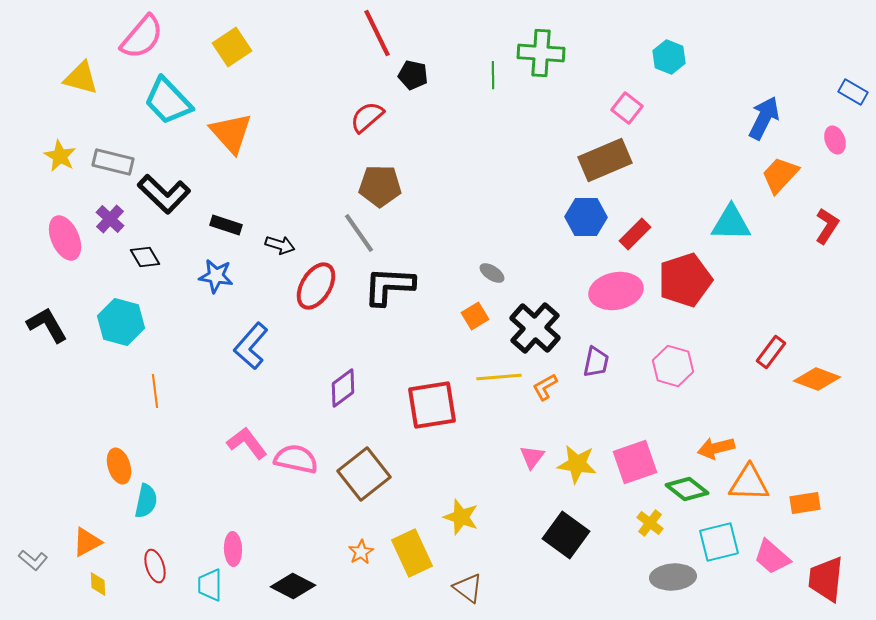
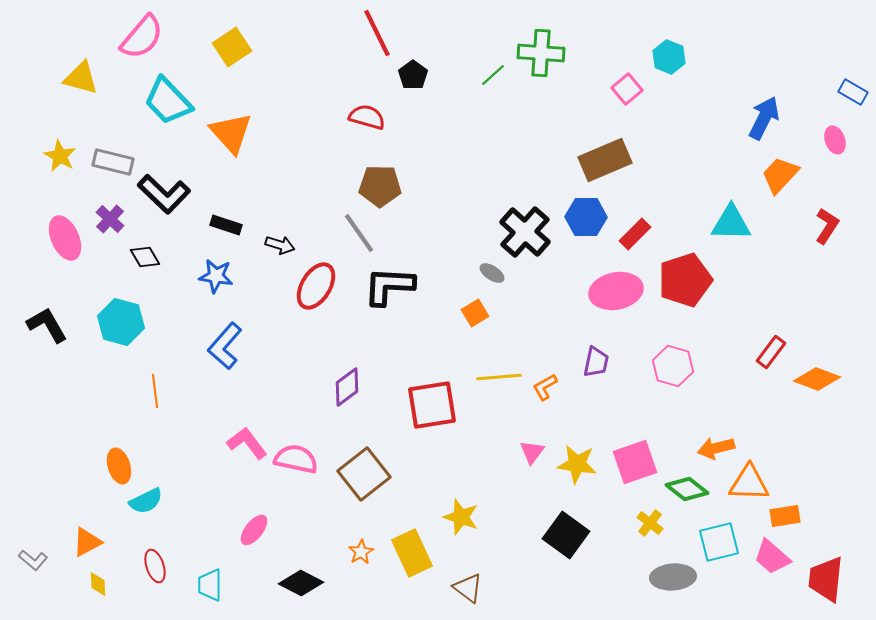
black pentagon at (413, 75): rotated 24 degrees clockwise
green line at (493, 75): rotated 48 degrees clockwise
pink square at (627, 108): moved 19 px up; rotated 12 degrees clockwise
red semicircle at (367, 117): rotated 57 degrees clockwise
orange square at (475, 316): moved 3 px up
black cross at (535, 328): moved 10 px left, 96 px up
blue L-shape at (251, 346): moved 26 px left
purple diamond at (343, 388): moved 4 px right, 1 px up
pink triangle at (532, 457): moved 5 px up
cyan semicircle at (146, 501): rotated 52 degrees clockwise
orange rectangle at (805, 503): moved 20 px left, 13 px down
pink ellipse at (233, 549): moved 21 px right, 19 px up; rotated 40 degrees clockwise
black diamond at (293, 586): moved 8 px right, 3 px up
